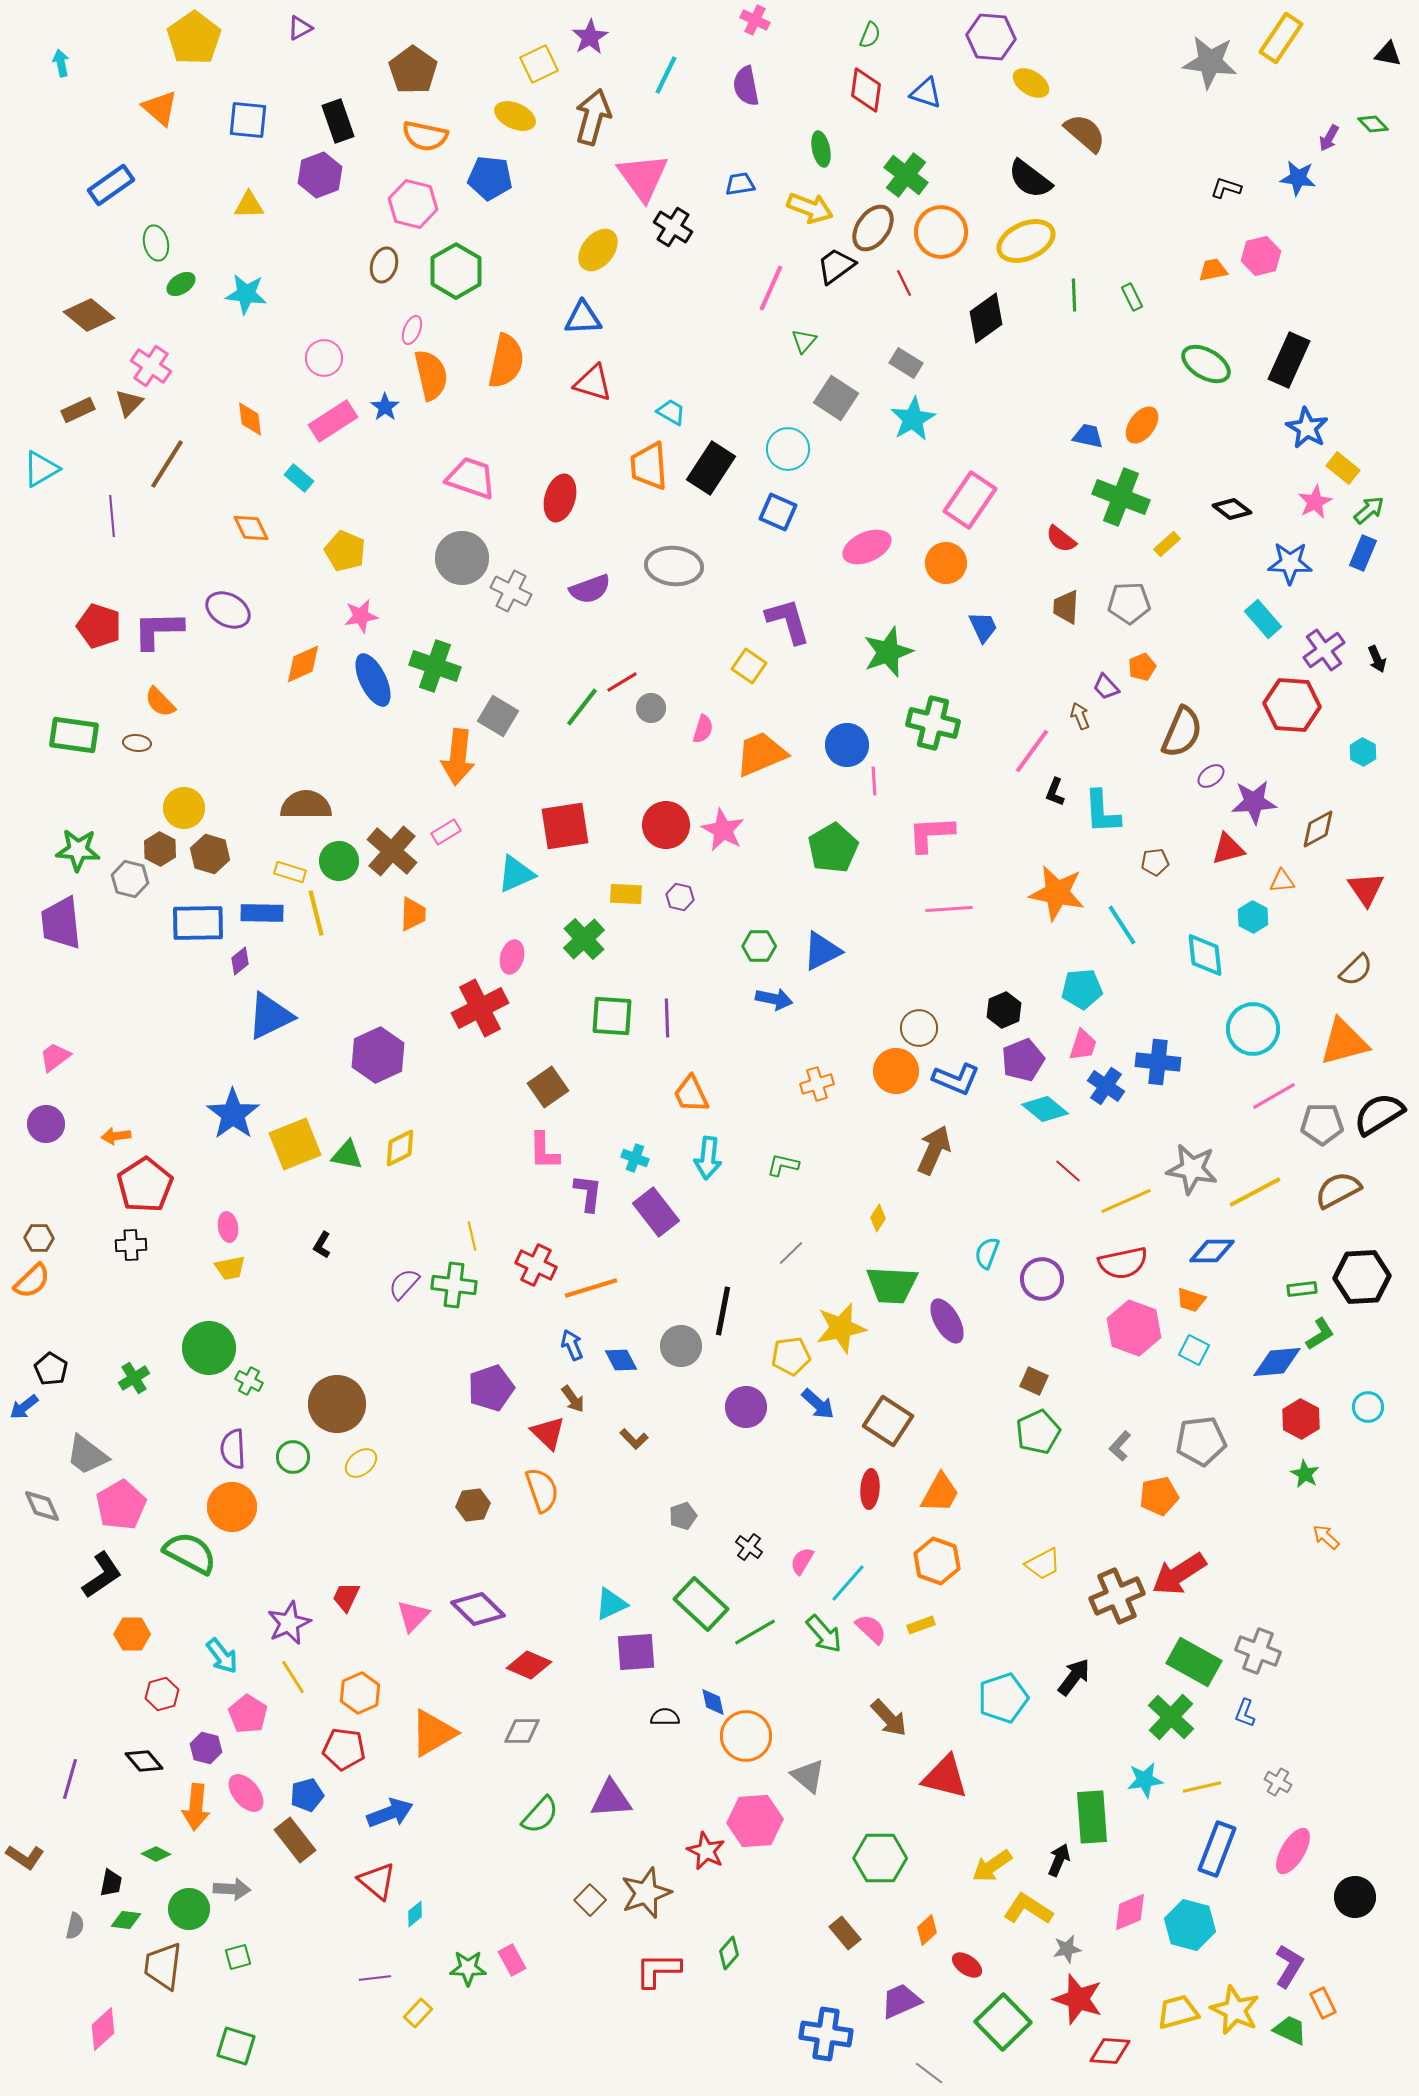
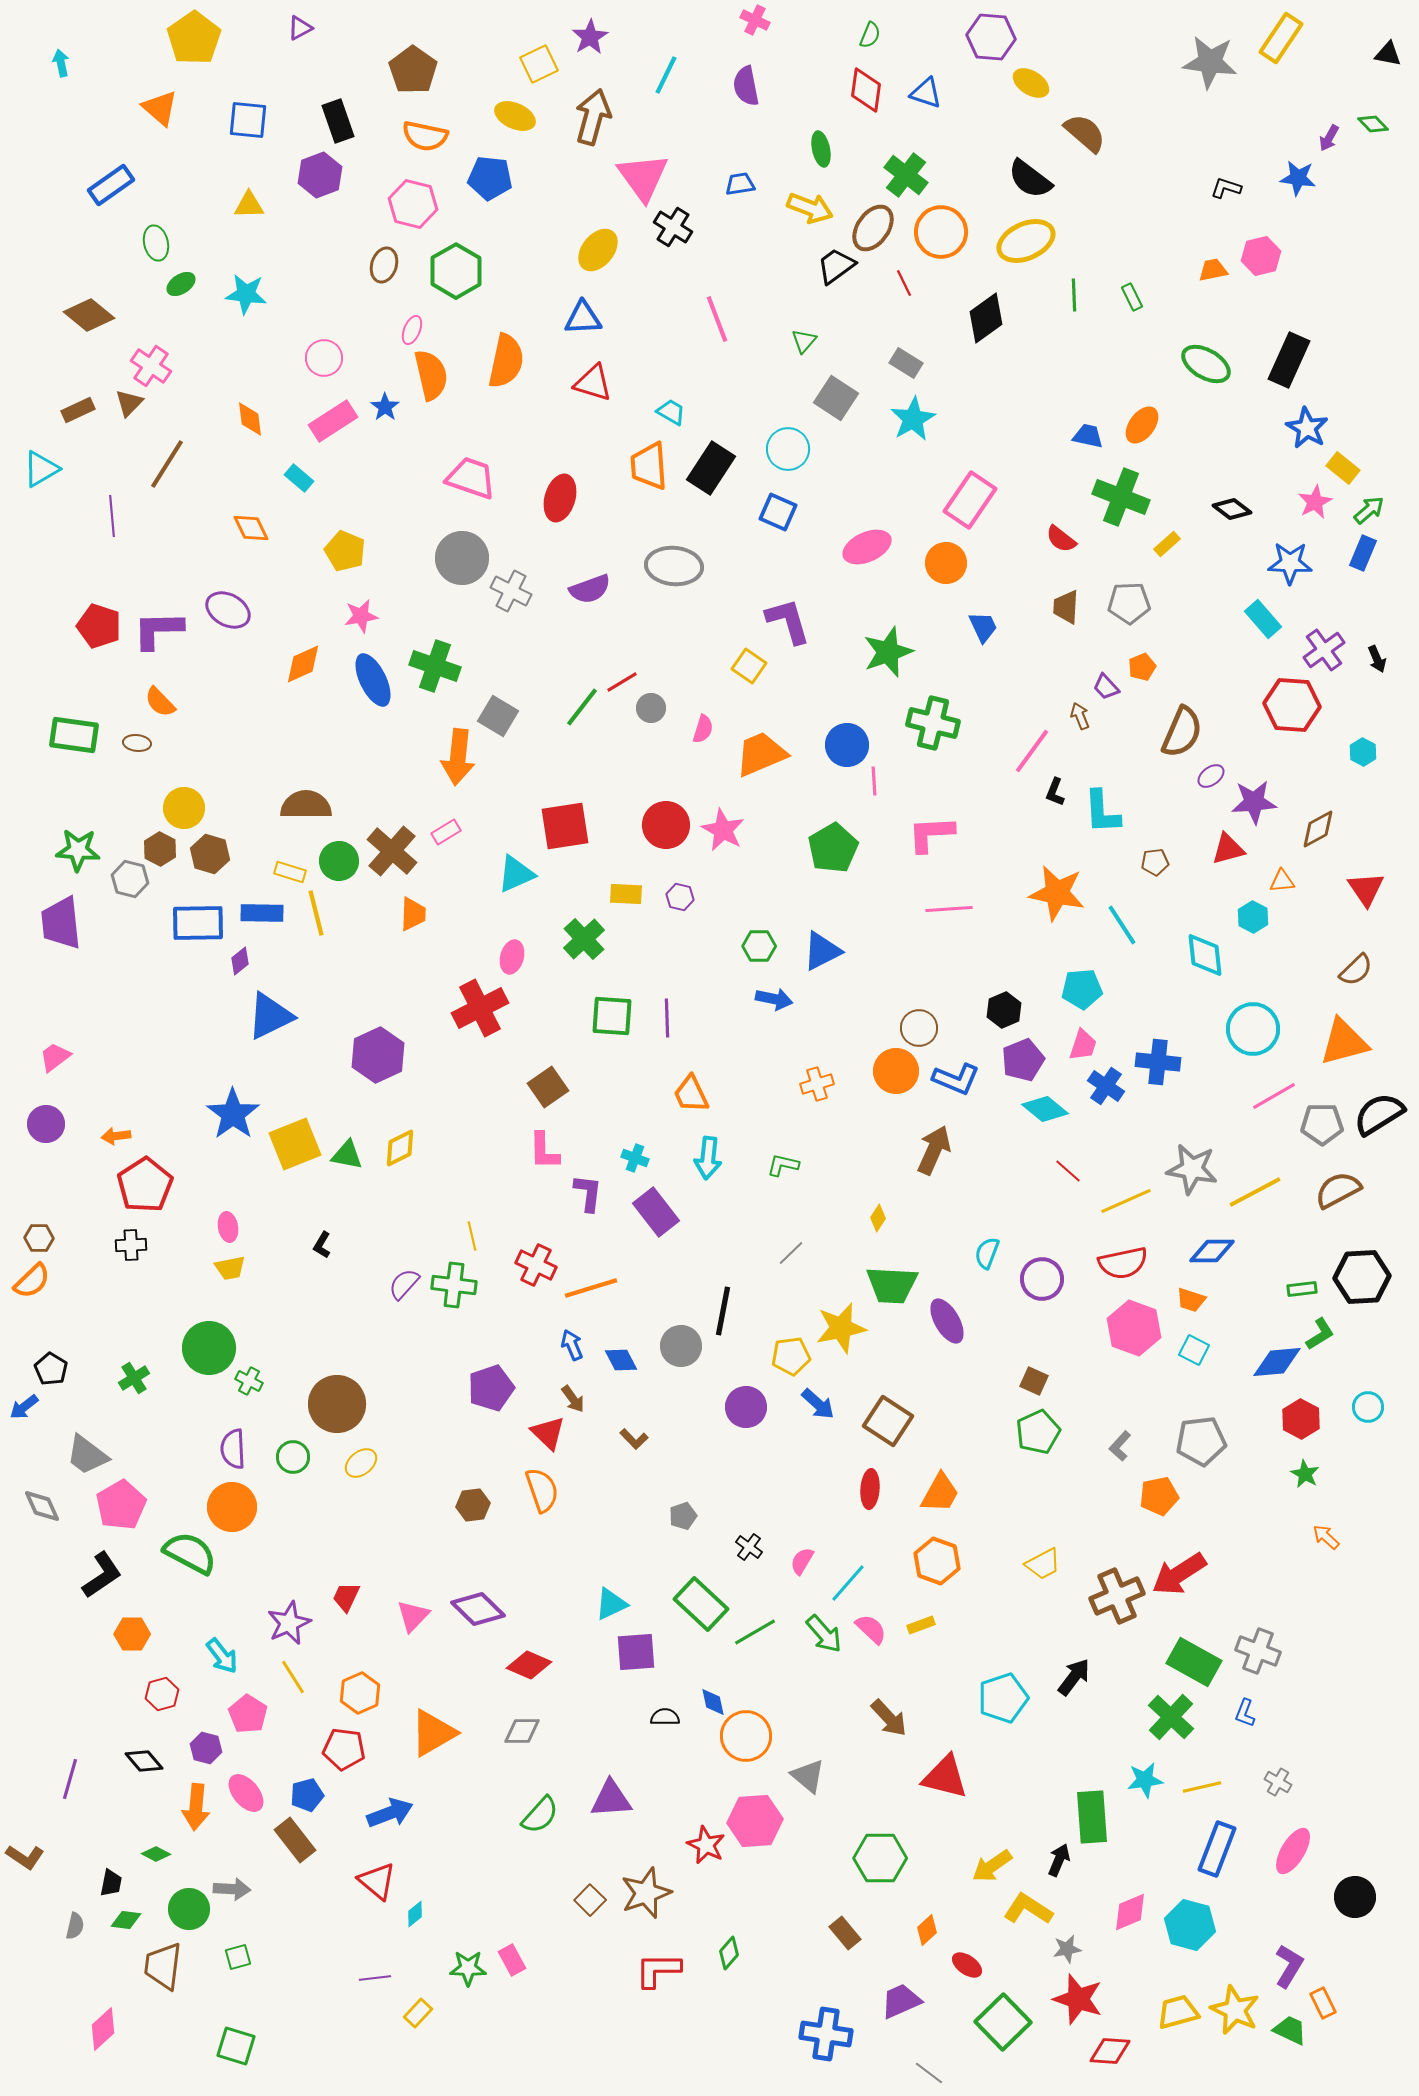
pink line at (771, 288): moved 54 px left, 31 px down; rotated 45 degrees counterclockwise
red star at (706, 1851): moved 6 px up
